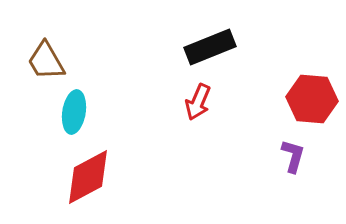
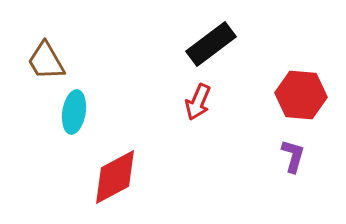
black rectangle: moved 1 px right, 3 px up; rotated 15 degrees counterclockwise
red hexagon: moved 11 px left, 4 px up
red diamond: moved 27 px right
